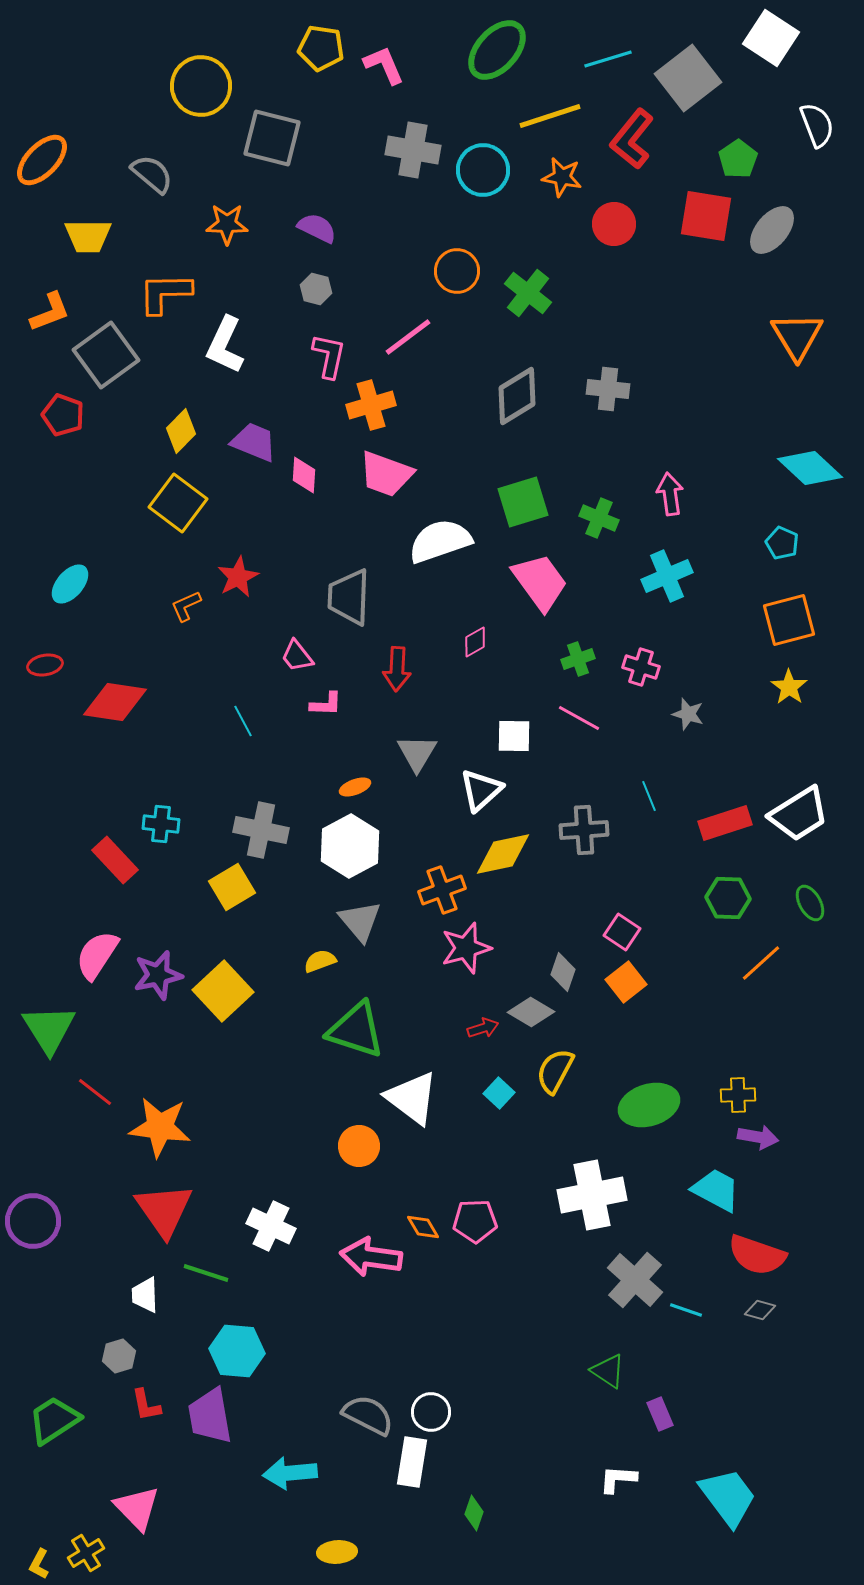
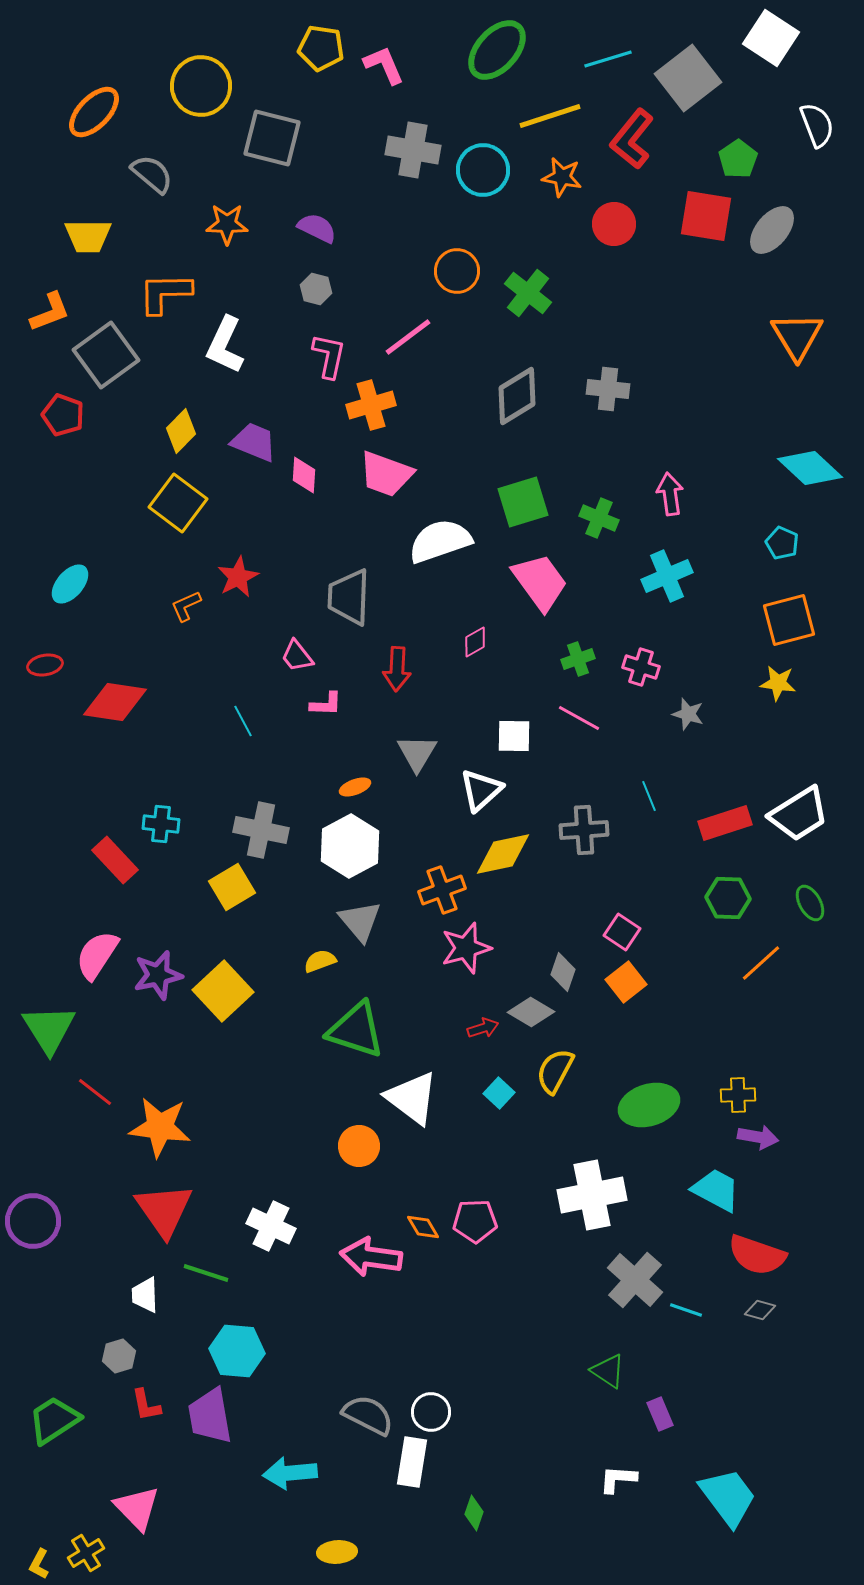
orange ellipse at (42, 160): moved 52 px right, 48 px up
yellow star at (789, 687): moved 11 px left, 4 px up; rotated 27 degrees counterclockwise
